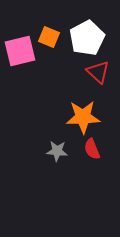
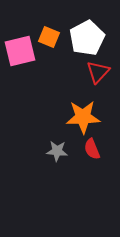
red triangle: rotated 30 degrees clockwise
